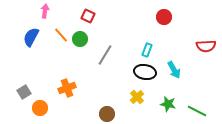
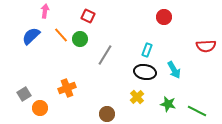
blue semicircle: moved 1 px up; rotated 18 degrees clockwise
gray square: moved 2 px down
